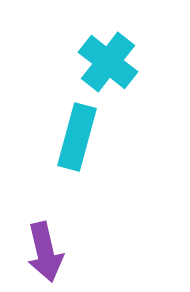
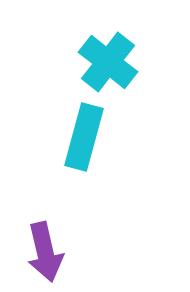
cyan rectangle: moved 7 px right
